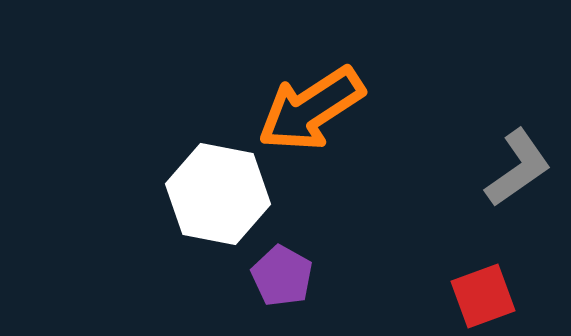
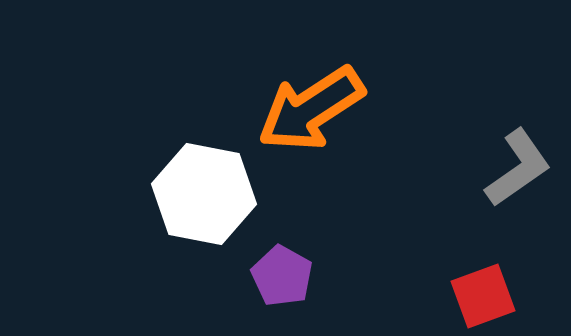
white hexagon: moved 14 px left
